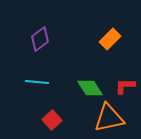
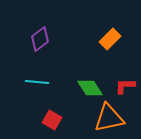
red square: rotated 18 degrees counterclockwise
